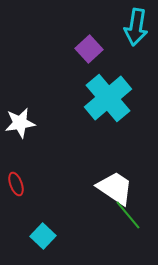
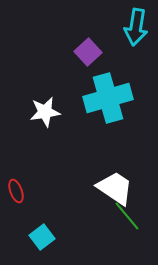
purple square: moved 1 px left, 3 px down
cyan cross: rotated 24 degrees clockwise
white star: moved 25 px right, 11 px up
red ellipse: moved 7 px down
green line: moved 1 px left, 1 px down
cyan square: moved 1 px left, 1 px down; rotated 10 degrees clockwise
